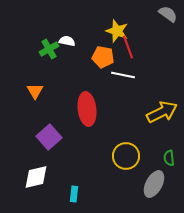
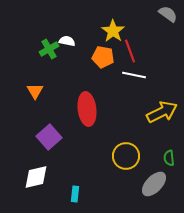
yellow star: moved 4 px left; rotated 15 degrees clockwise
red line: moved 2 px right, 4 px down
white line: moved 11 px right
gray ellipse: rotated 16 degrees clockwise
cyan rectangle: moved 1 px right
